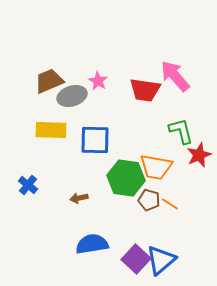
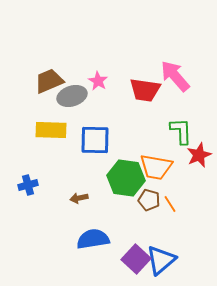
green L-shape: rotated 12 degrees clockwise
blue cross: rotated 36 degrees clockwise
orange line: rotated 24 degrees clockwise
blue semicircle: moved 1 px right, 5 px up
